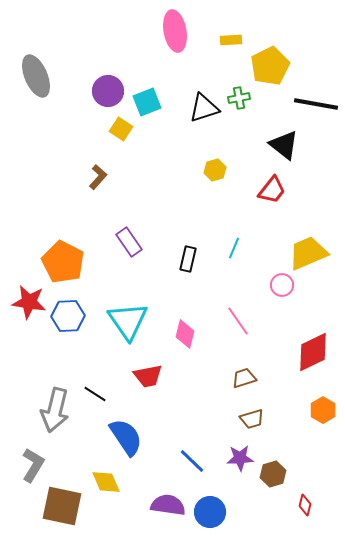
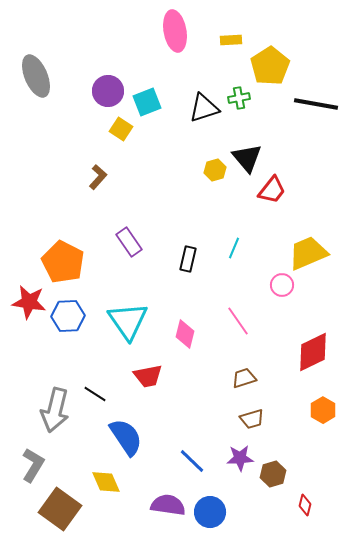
yellow pentagon at (270, 66): rotated 6 degrees counterclockwise
black triangle at (284, 145): moved 37 px left, 13 px down; rotated 12 degrees clockwise
brown square at (62, 506): moved 2 px left, 3 px down; rotated 24 degrees clockwise
